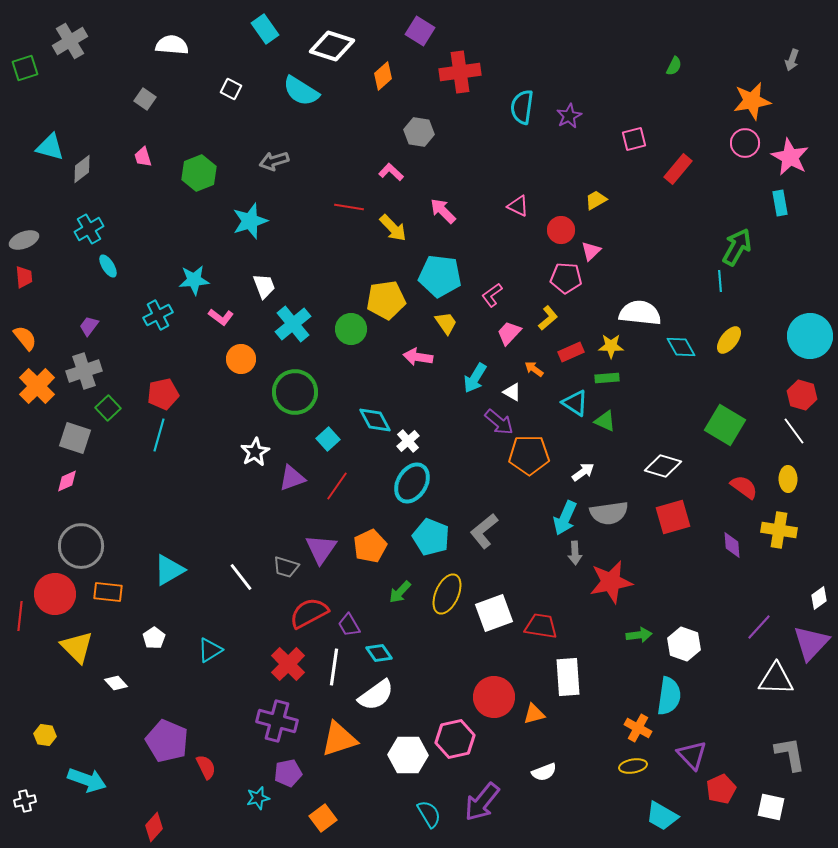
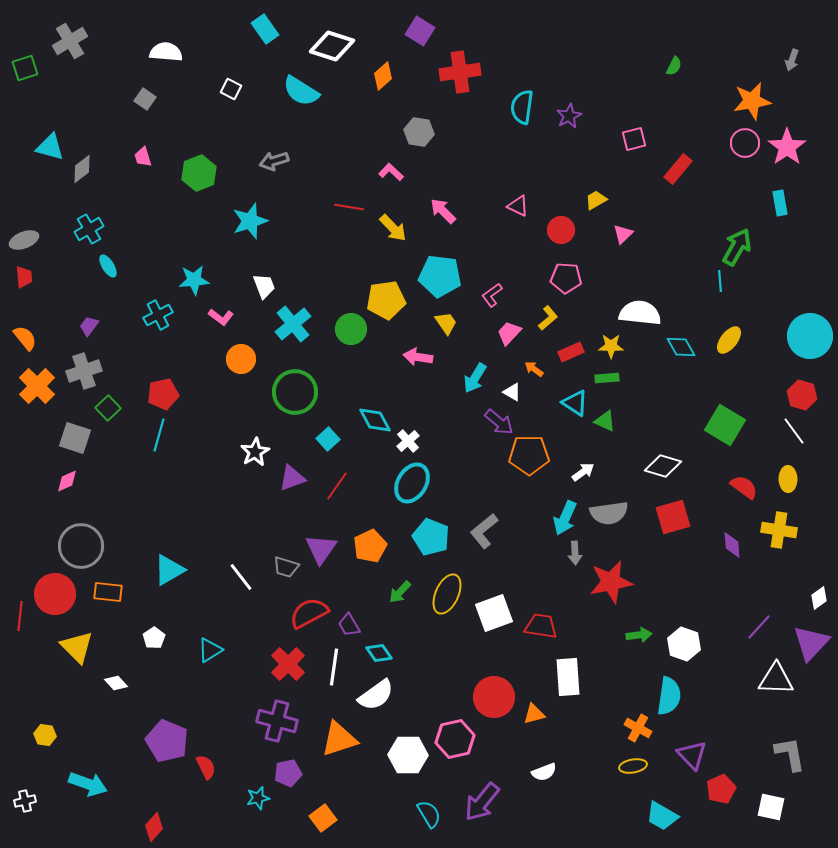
white semicircle at (172, 45): moved 6 px left, 7 px down
pink star at (790, 157): moved 3 px left, 10 px up; rotated 9 degrees clockwise
pink triangle at (591, 251): moved 32 px right, 17 px up
cyan arrow at (87, 780): moved 1 px right, 4 px down
